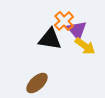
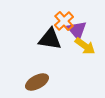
brown ellipse: moved 1 px up; rotated 15 degrees clockwise
